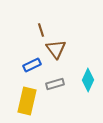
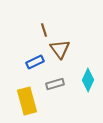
brown line: moved 3 px right
brown triangle: moved 4 px right
blue rectangle: moved 3 px right, 3 px up
yellow rectangle: rotated 28 degrees counterclockwise
